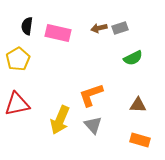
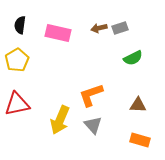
black semicircle: moved 7 px left, 1 px up
yellow pentagon: moved 1 px left, 1 px down
